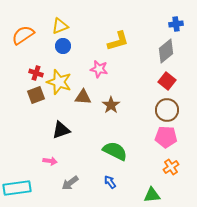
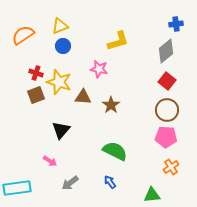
black triangle: rotated 30 degrees counterclockwise
pink arrow: rotated 24 degrees clockwise
